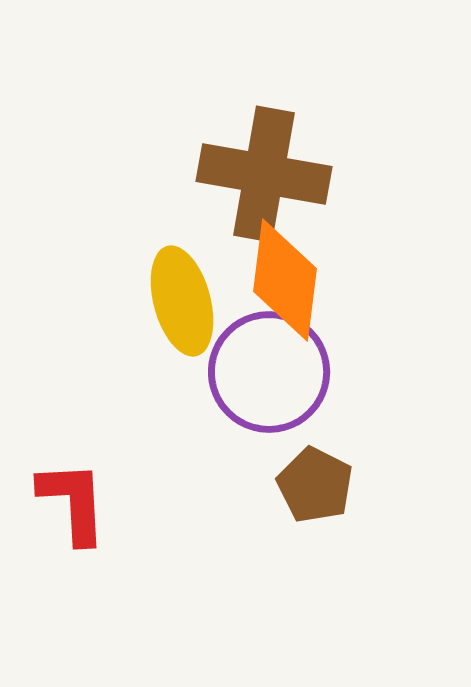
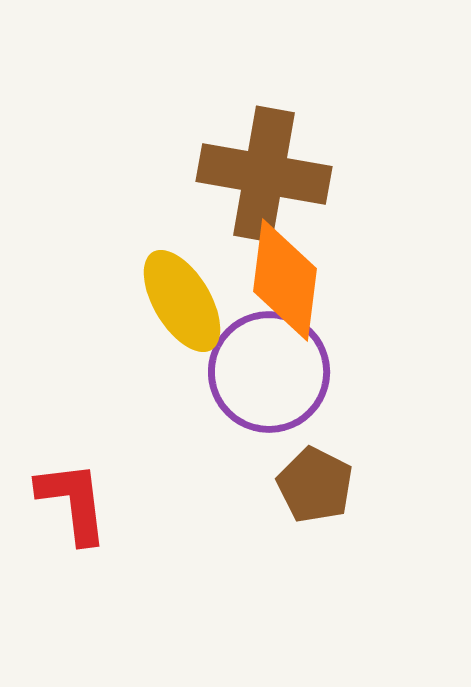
yellow ellipse: rotated 16 degrees counterclockwise
red L-shape: rotated 4 degrees counterclockwise
